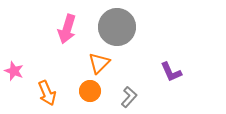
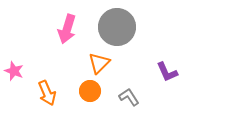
purple L-shape: moved 4 px left
gray L-shape: rotated 75 degrees counterclockwise
